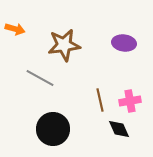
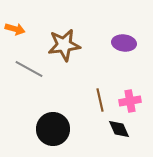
gray line: moved 11 px left, 9 px up
